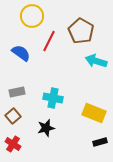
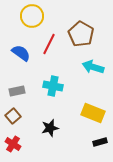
brown pentagon: moved 3 px down
red line: moved 3 px down
cyan arrow: moved 3 px left, 6 px down
gray rectangle: moved 1 px up
cyan cross: moved 12 px up
yellow rectangle: moved 1 px left
black star: moved 4 px right
